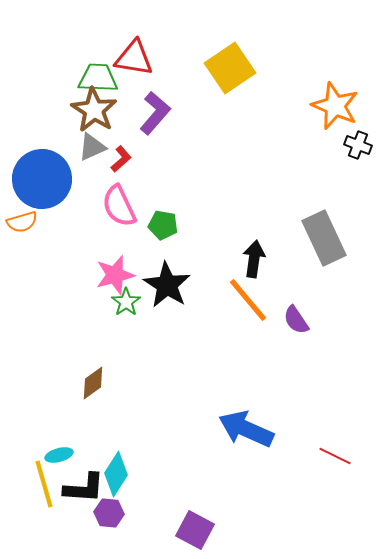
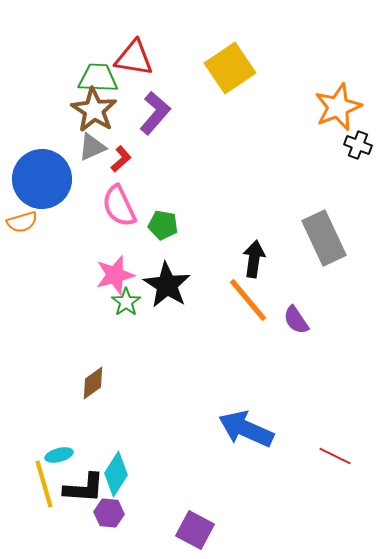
orange star: moved 3 px right, 1 px down; rotated 27 degrees clockwise
